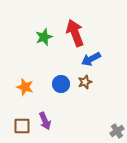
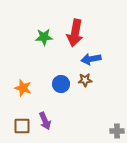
red arrow: rotated 148 degrees counterclockwise
green star: rotated 18 degrees clockwise
blue arrow: rotated 18 degrees clockwise
brown star: moved 2 px up; rotated 16 degrees clockwise
orange star: moved 2 px left, 1 px down
gray cross: rotated 32 degrees clockwise
